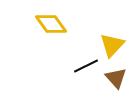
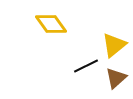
yellow triangle: moved 2 px right; rotated 8 degrees clockwise
brown triangle: rotated 30 degrees clockwise
